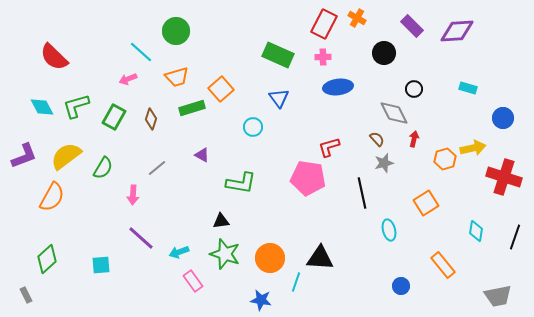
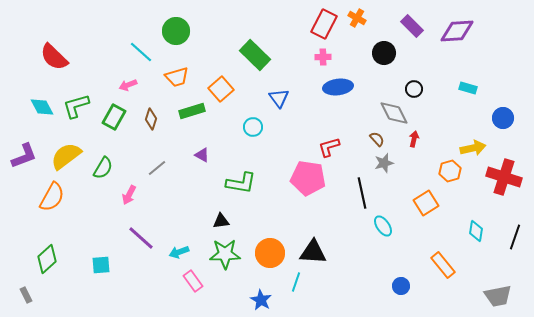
green rectangle at (278, 55): moved 23 px left; rotated 20 degrees clockwise
pink arrow at (128, 79): moved 6 px down
green rectangle at (192, 108): moved 3 px down
orange hexagon at (445, 159): moved 5 px right, 12 px down
pink arrow at (133, 195): moved 4 px left; rotated 24 degrees clockwise
cyan ellipse at (389, 230): moved 6 px left, 4 px up; rotated 20 degrees counterclockwise
green star at (225, 254): rotated 20 degrees counterclockwise
orange circle at (270, 258): moved 5 px up
black triangle at (320, 258): moved 7 px left, 6 px up
blue star at (261, 300): rotated 20 degrees clockwise
